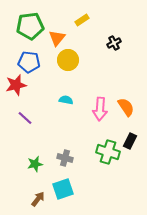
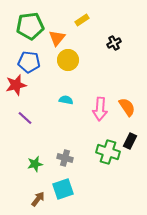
orange semicircle: moved 1 px right
